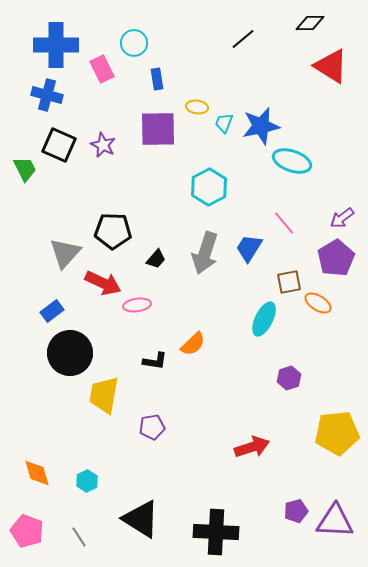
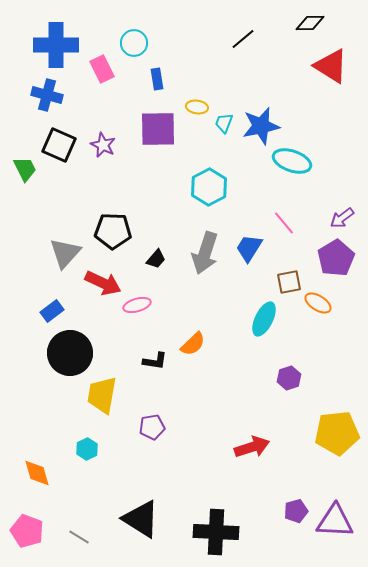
pink ellipse at (137, 305): rotated 8 degrees counterclockwise
yellow trapezoid at (104, 395): moved 2 px left
cyan hexagon at (87, 481): moved 32 px up
gray line at (79, 537): rotated 25 degrees counterclockwise
